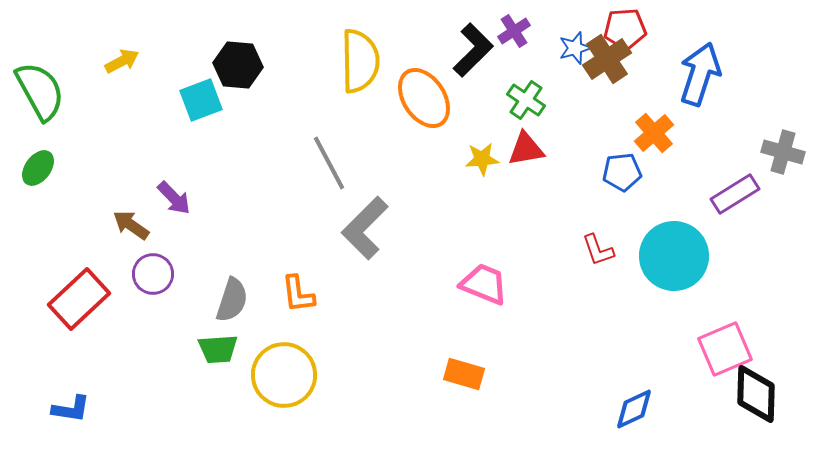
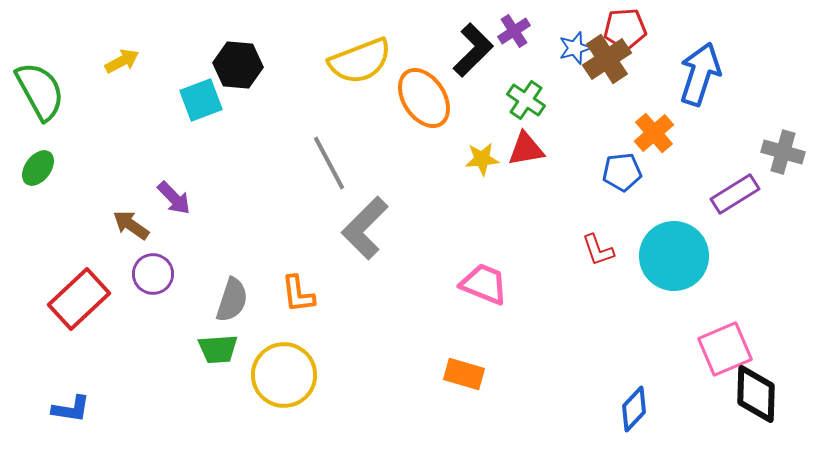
yellow semicircle: rotated 70 degrees clockwise
blue diamond: rotated 21 degrees counterclockwise
